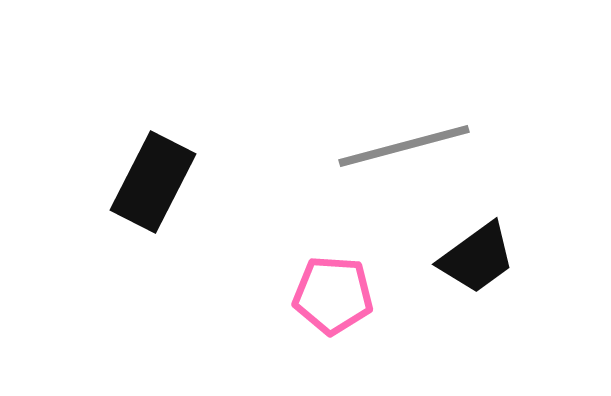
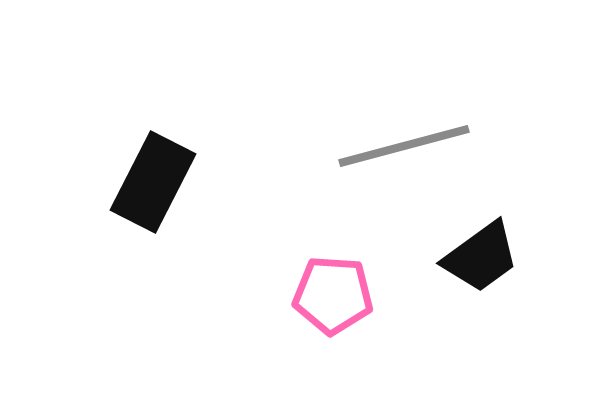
black trapezoid: moved 4 px right, 1 px up
